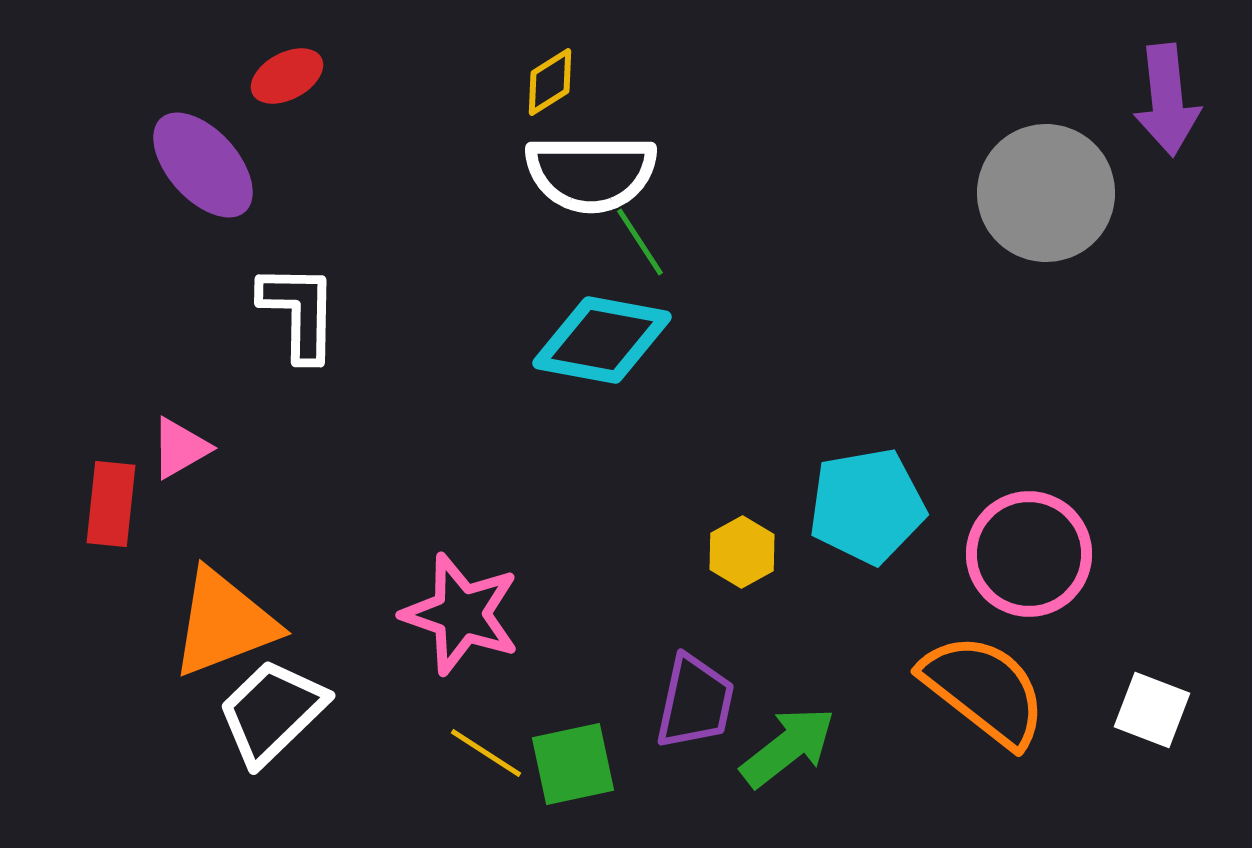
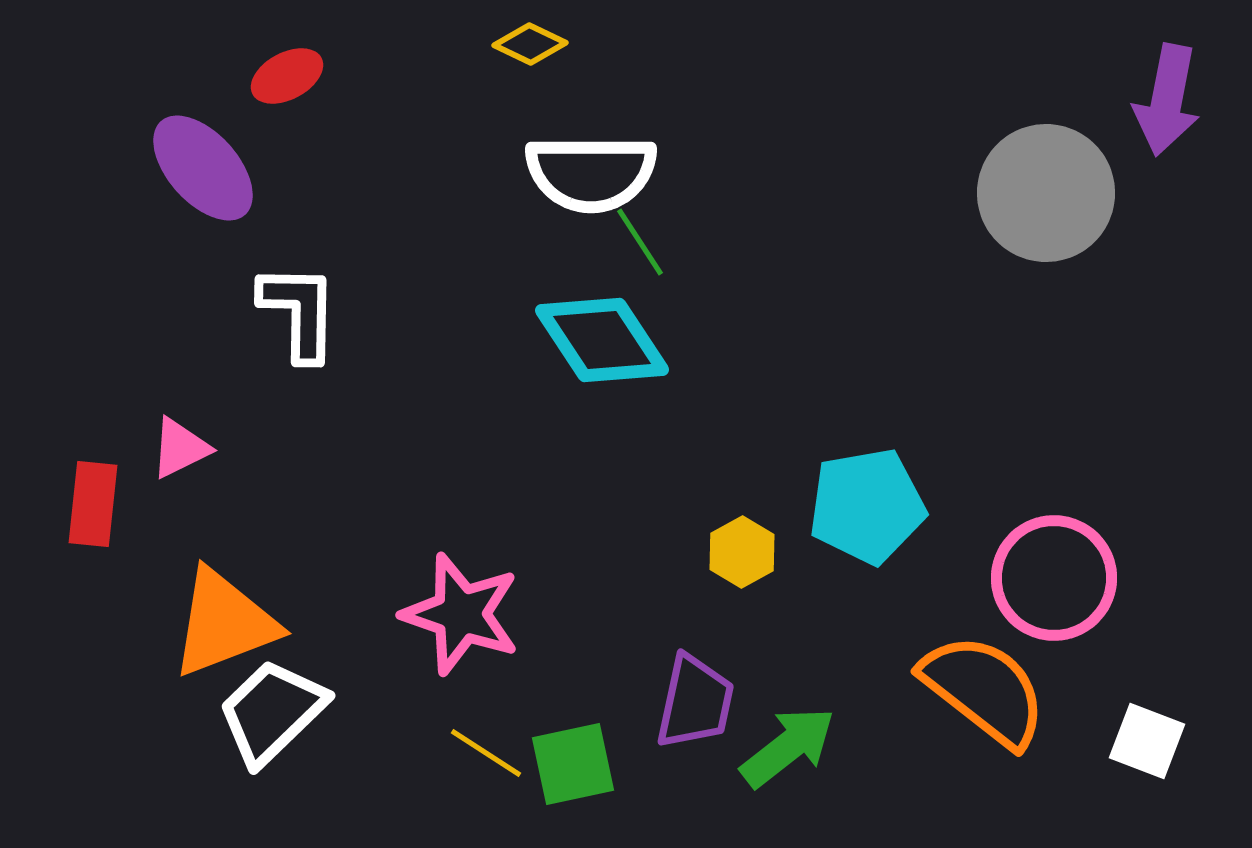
yellow diamond: moved 20 px left, 38 px up; rotated 58 degrees clockwise
purple arrow: rotated 17 degrees clockwise
purple ellipse: moved 3 px down
cyan diamond: rotated 46 degrees clockwise
pink triangle: rotated 4 degrees clockwise
red rectangle: moved 18 px left
pink circle: moved 25 px right, 24 px down
white square: moved 5 px left, 31 px down
